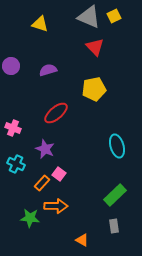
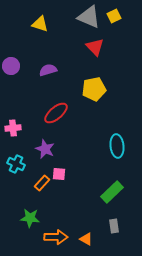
pink cross: rotated 28 degrees counterclockwise
cyan ellipse: rotated 10 degrees clockwise
pink square: rotated 32 degrees counterclockwise
green rectangle: moved 3 px left, 3 px up
orange arrow: moved 31 px down
orange triangle: moved 4 px right, 1 px up
